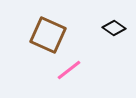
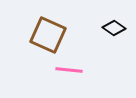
pink line: rotated 44 degrees clockwise
